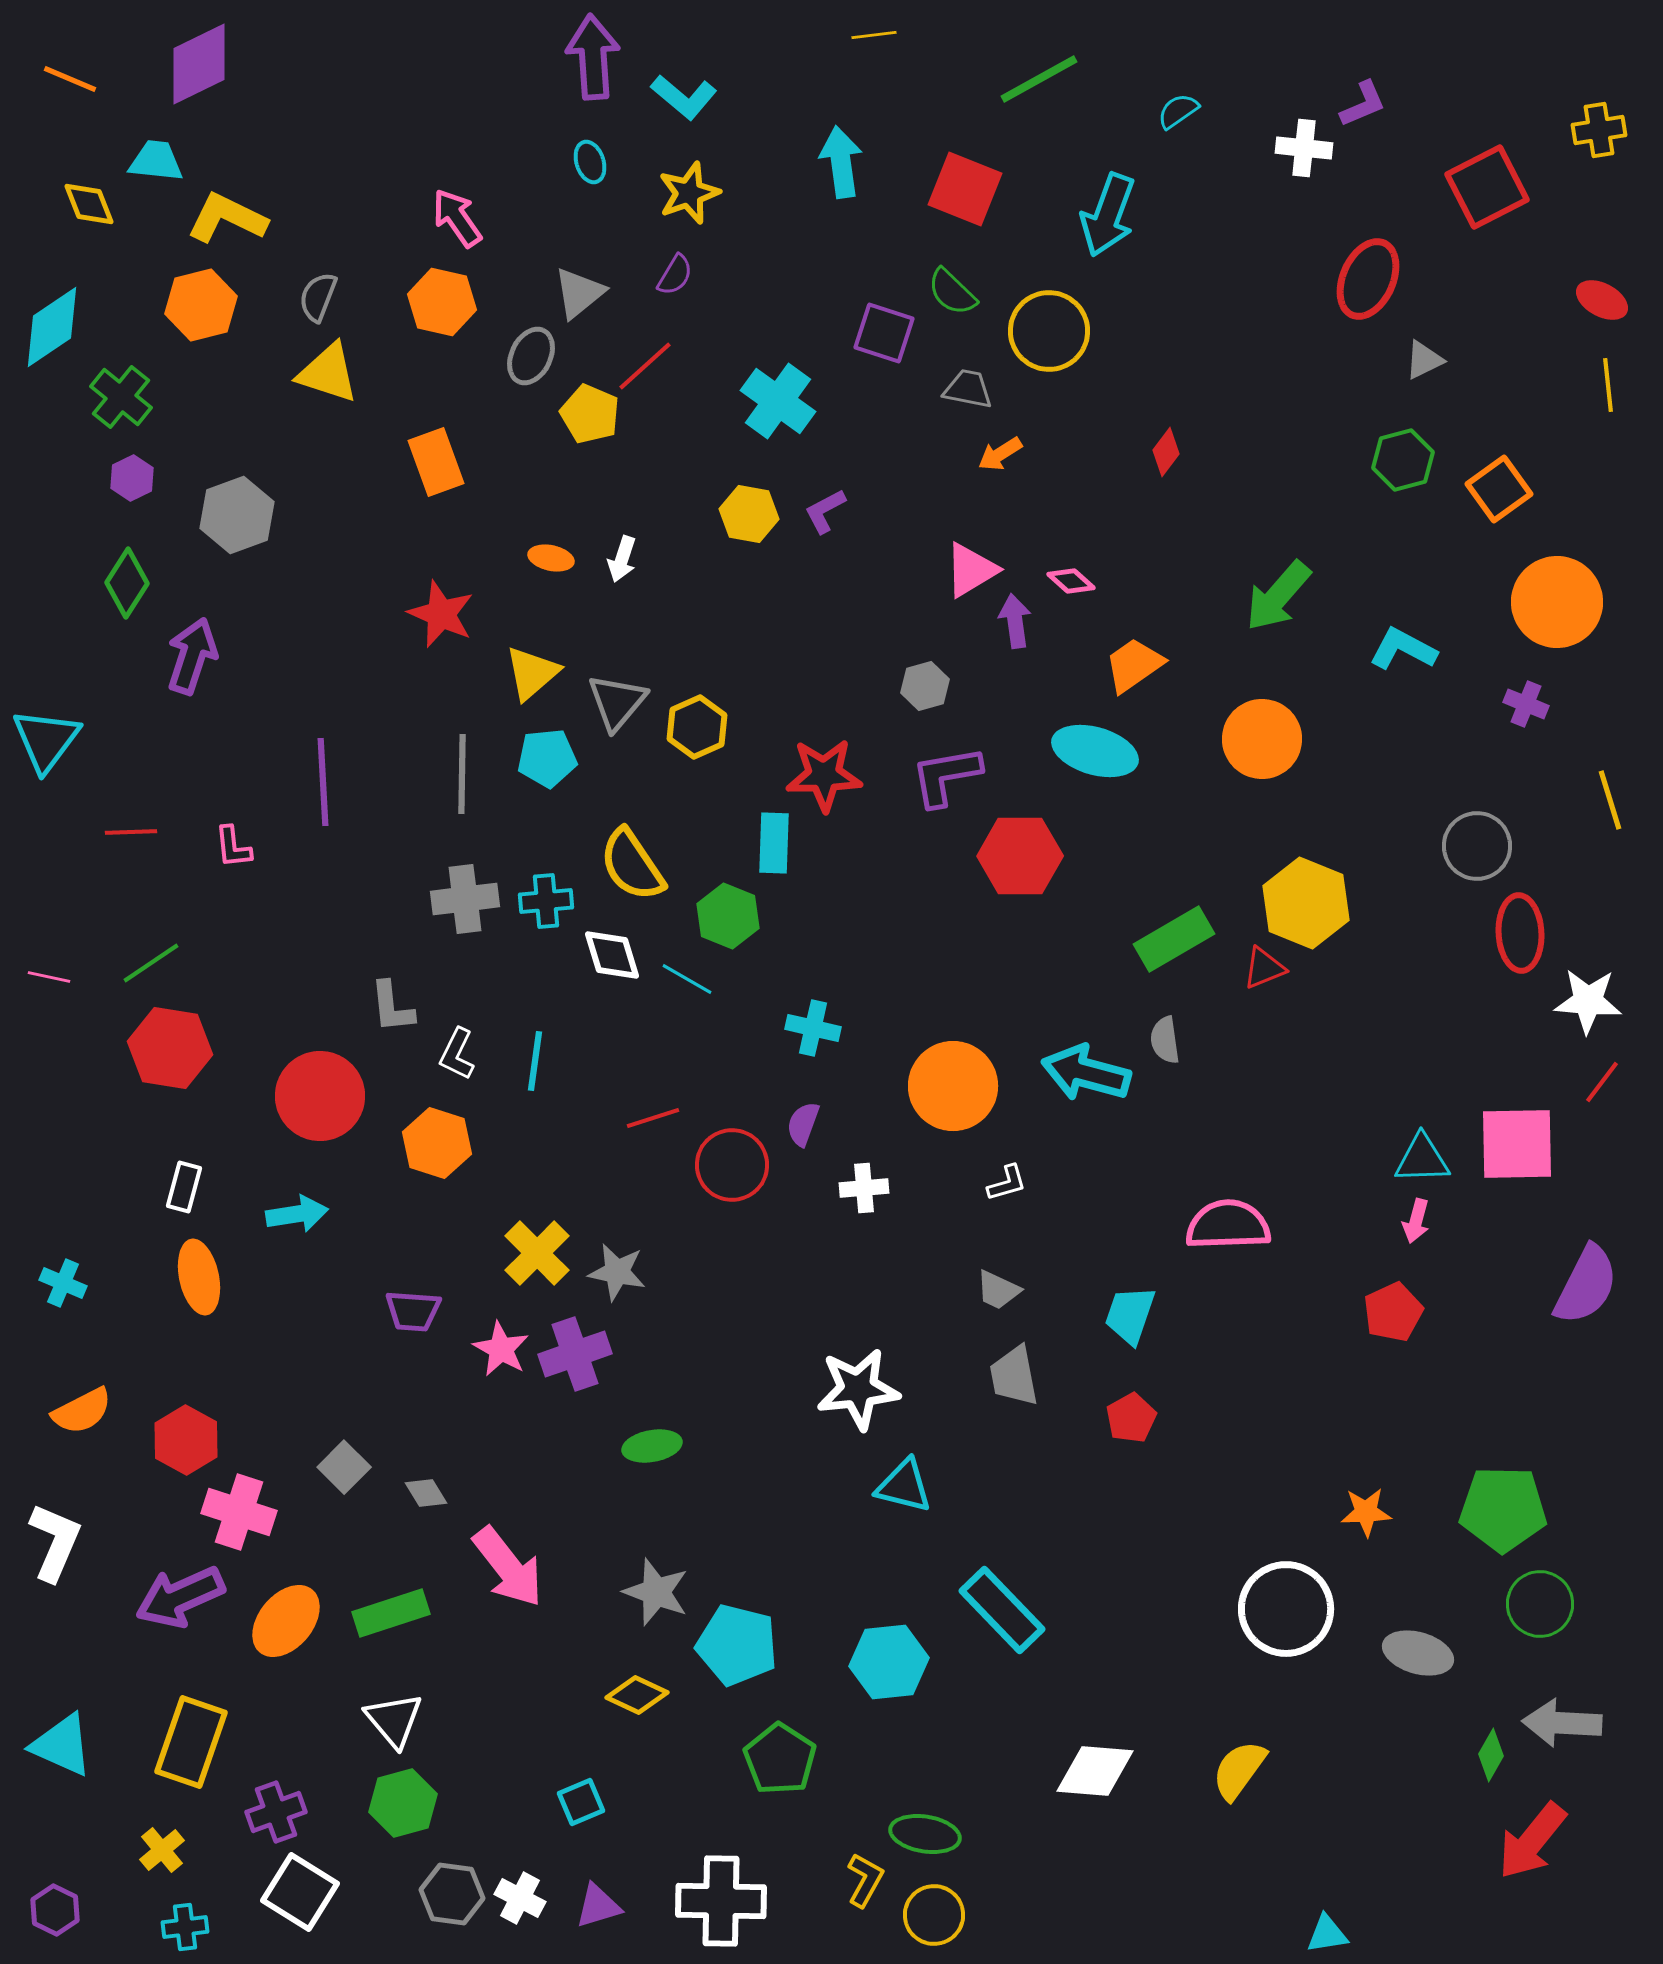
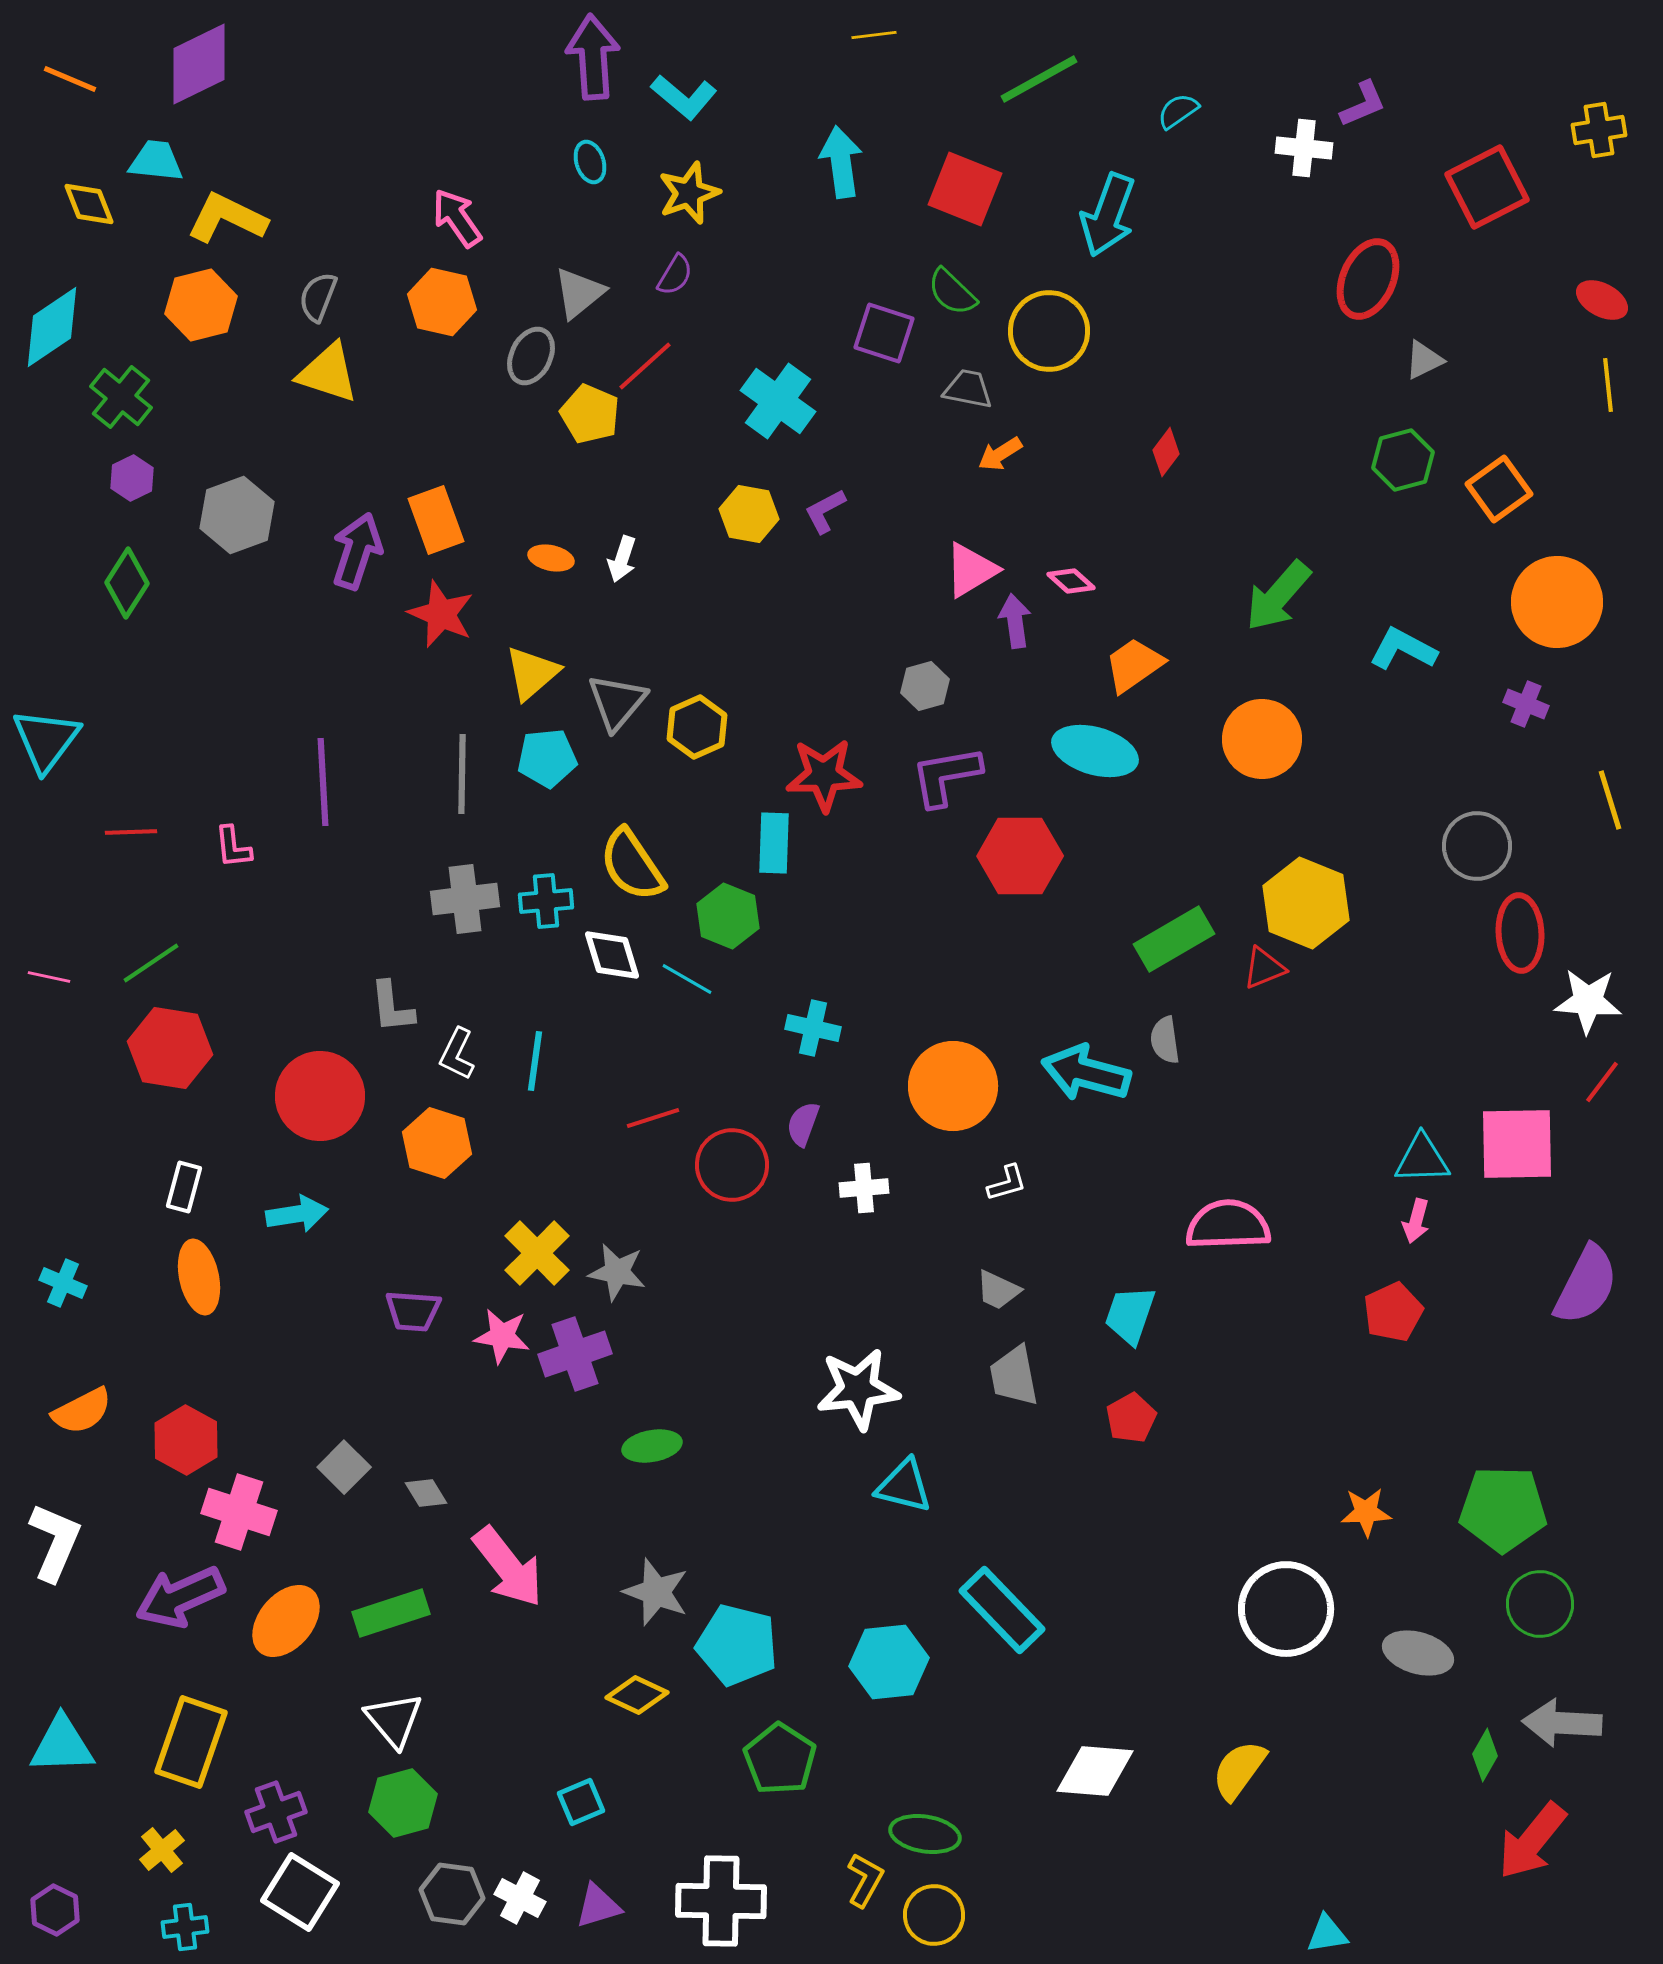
orange rectangle at (436, 462): moved 58 px down
purple arrow at (192, 656): moved 165 px right, 105 px up
pink star at (501, 1349): moved 1 px right, 13 px up; rotated 20 degrees counterclockwise
cyan triangle at (62, 1745): rotated 26 degrees counterclockwise
green diamond at (1491, 1755): moved 6 px left
